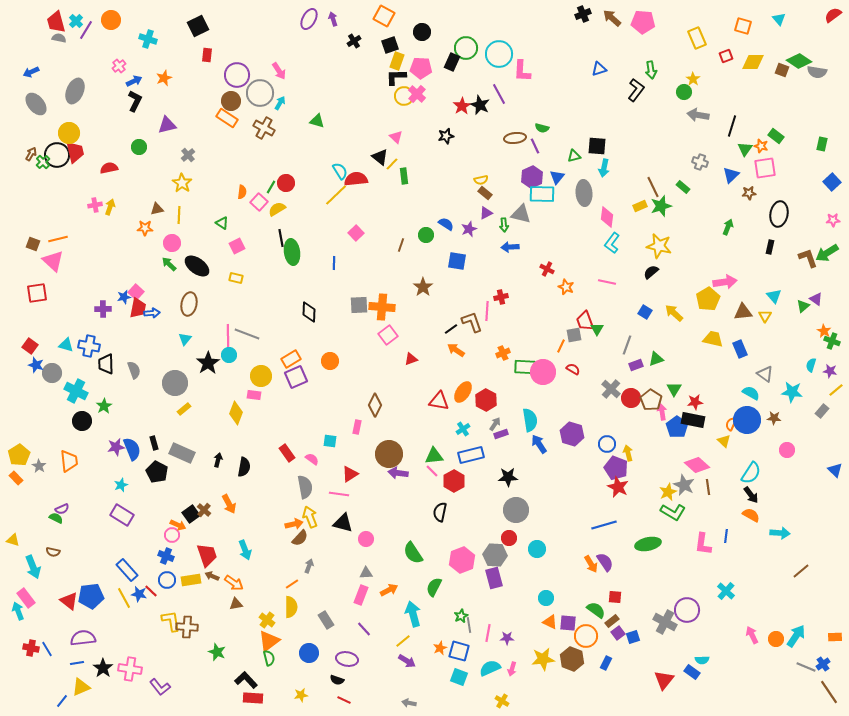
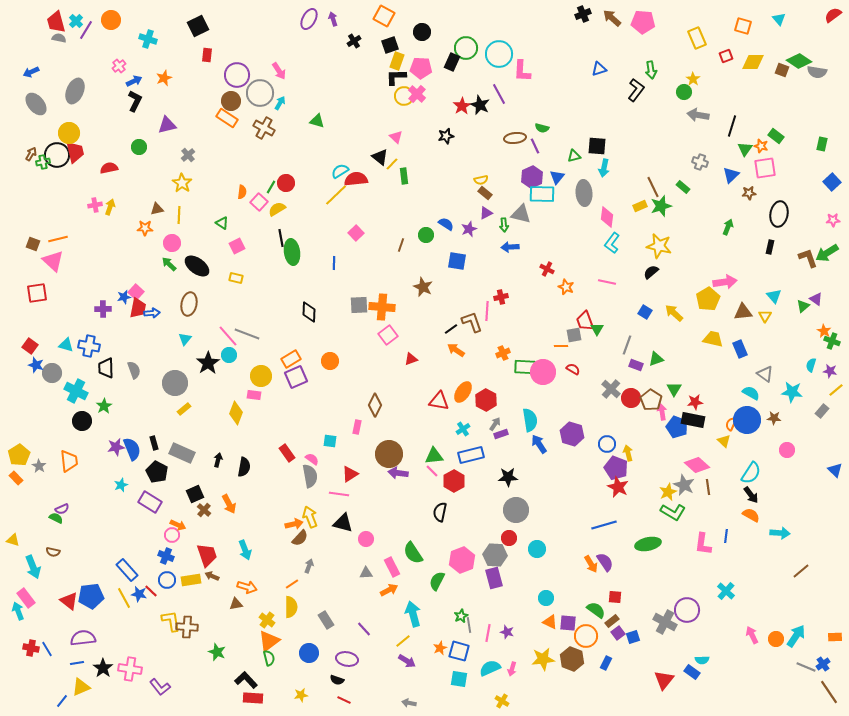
green cross at (43, 162): rotated 32 degrees clockwise
cyan semicircle at (340, 171): rotated 90 degrees counterclockwise
brown star at (423, 287): rotated 12 degrees counterclockwise
pink line at (228, 336): rotated 40 degrees counterclockwise
orange line at (561, 346): rotated 64 degrees clockwise
black trapezoid at (106, 364): moved 4 px down
purple rectangle at (636, 365): rotated 40 degrees clockwise
blue pentagon at (677, 427): rotated 15 degrees counterclockwise
gray semicircle at (305, 487): moved 5 px right, 11 px up
black square at (191, 514): moved 4 px right, 20 px up; rotated 12 degrees clockwise
purple rectangle at (122, 515): moved 28 px right, 13 px up
orange arrow at (234, 583): moved 13 px right, 4 px down; rotated 18 degrees counterclockwise
green semicircle at (434, 587): moved 3 px right, 6 px up
pink rectangle at (361, 595): moved 31 px right, 28 px up; rotated 48 degrees counterclockwise
purple star at (507, 638): moved 6 px up; rotated 16 degrees clockwise
cyan square at (459, 677): moved 2 px down; rotated 12 degrees counterclockwise
